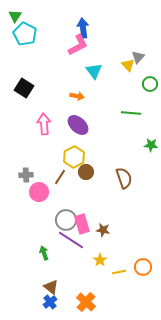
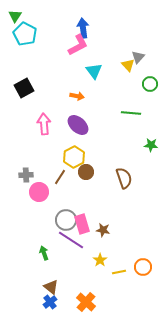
black square: rotated 30 degrees clockwise
